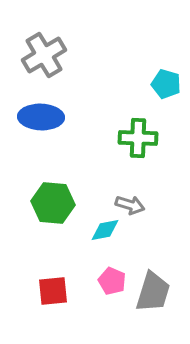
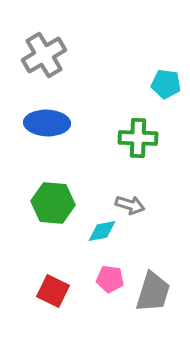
cyan pentagon: rotated 8 degrees counterclockwise
blue ellipse: moved 6 px right, 6 px down
cyan diamond: moved 3 px left, 1 px down
pink pentagon: moved 2 px left, 2 px up; rotated 16 degrees counterclockwise
red square: rotated 32 degrees clockwise
